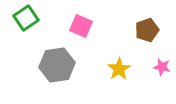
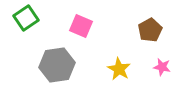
brown pentagon: moved 3 px right; rotated 10 degrees counterclockwise
yellow star: rotated 10 degrees counterclockwise
